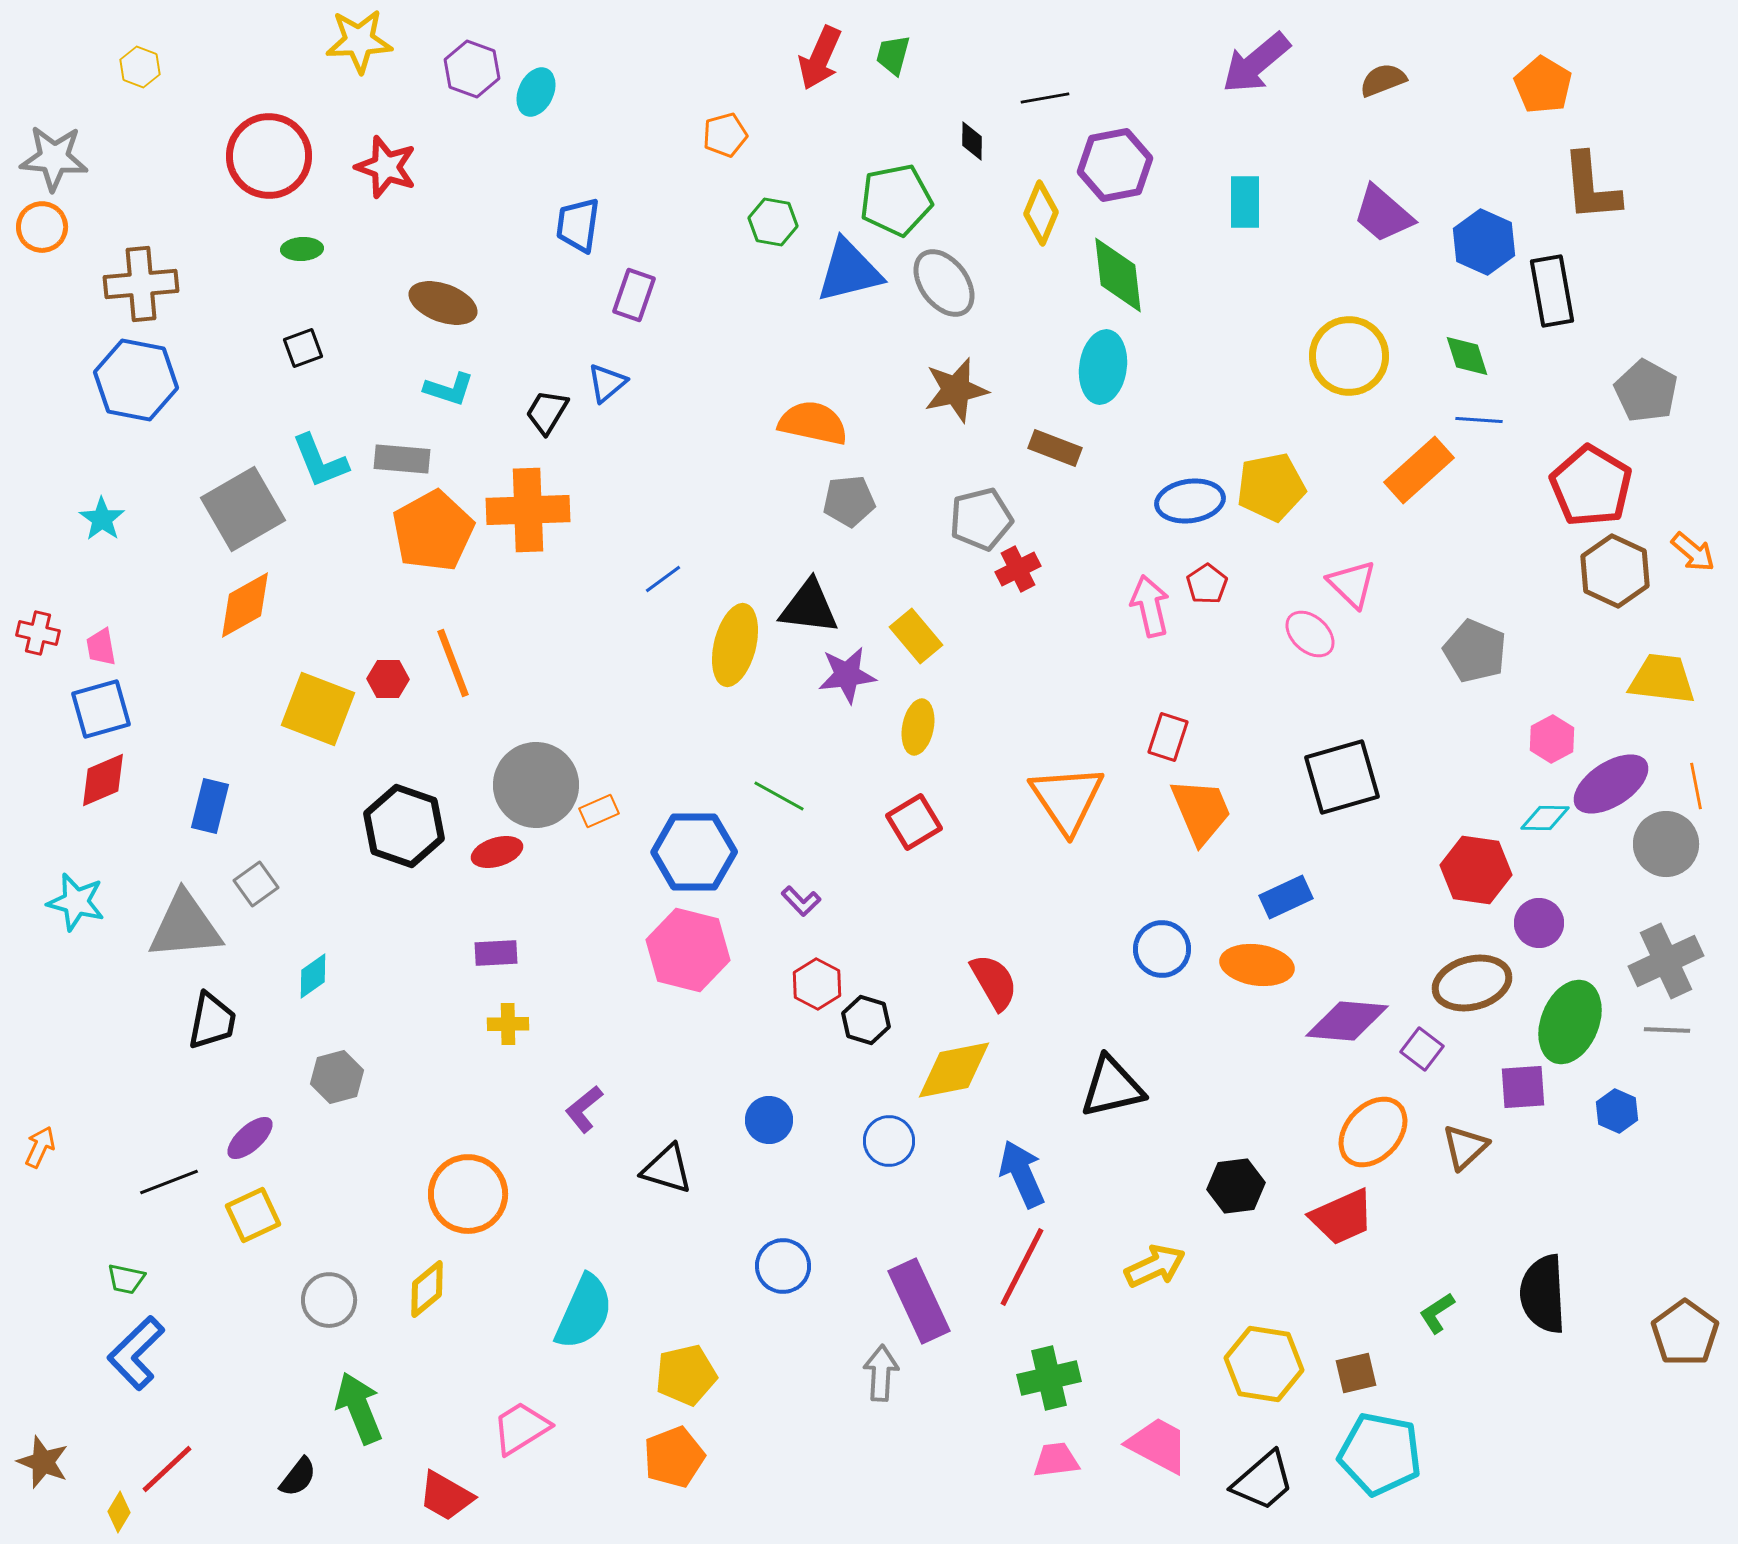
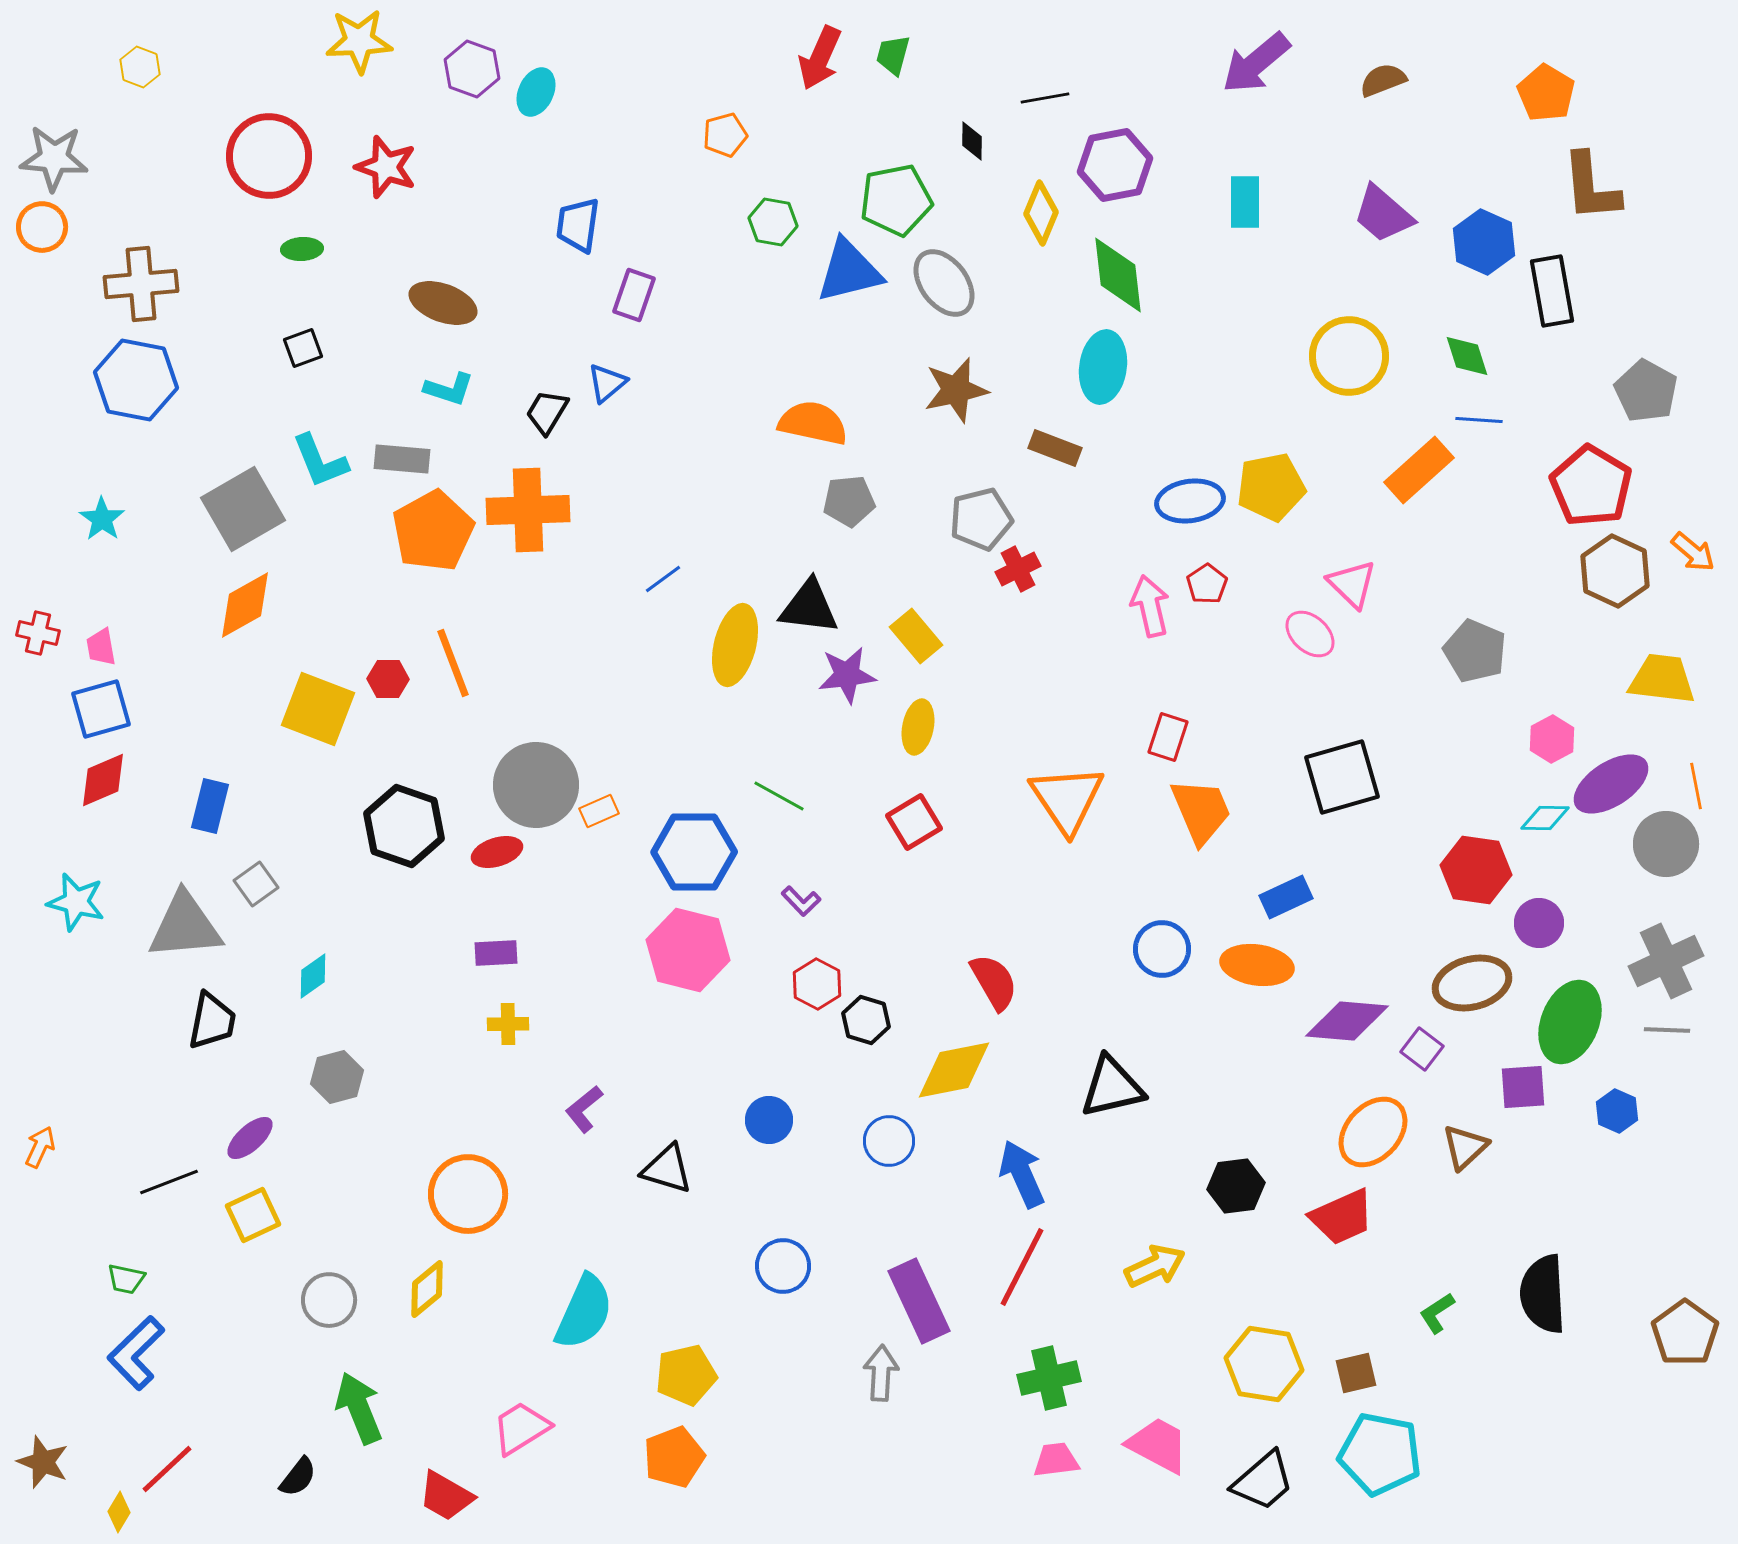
orange pentagon at (1543, 85): moved 3 px right, 8 px down
